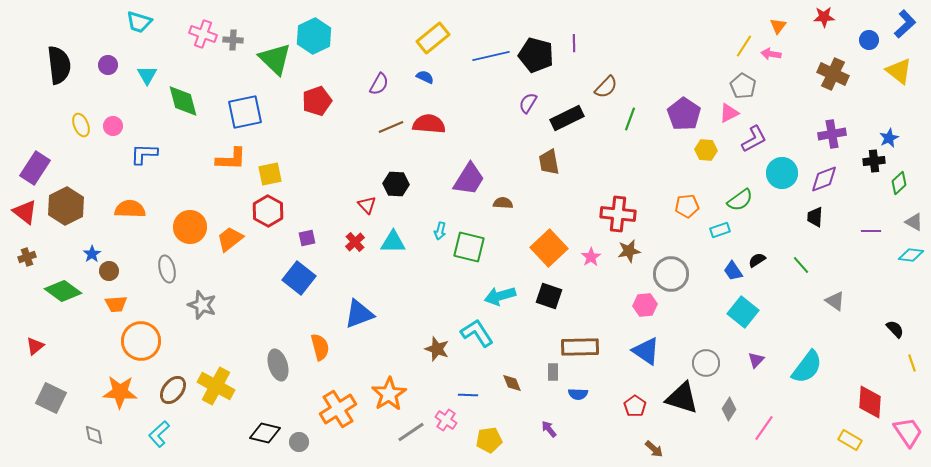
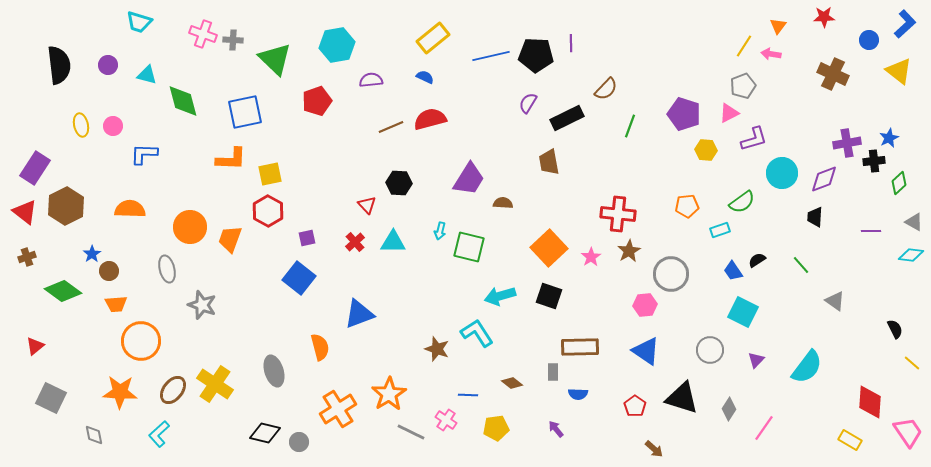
cyan hexagon at (314, 36): moved 23 px right, 9 px down; rotated 16 degrees clockwise
purple line at (574, 43): moved 3 px left
black pentagon at (536, 55): rotated 12 degrees counterclockwise
cyan triangle at (147, 75): rotated 45 degrees counterclockwise
purple semicircle at (379, 84): moved 8 px left, 4 px up; rotated 125 degrees counterclockwise
gray pentagon at (743, 86): rotated 20 degrees clockwise
brown semicircle at (606, 87): moved 2 px down
purple pentagon at (684, 114): rotated 16 degrees counterclockwise
green line at (630, 119): moved 7 px down
red semicircle at (429, 124): moved 1 px right, 5 px up; rotated 20 degrees counterclockwise
yellow ellipse at (81, 125): rotated 10 degrees clockwise
purple cross at (832, 134): moved 15 px right, 9 px down
purple L-shape at (754, 139): rotated 12 degrees clockwise
black hexagon at (396, 184): moved 3 px right, 1 px up
green semicircle at (740, 200): moved 2 px right, 2 px down
orange trapezoid at (230, 239): rotated 32 degrees counterclockwise
brown star at (629, 251): rotated 20 degrees counterclockwise
cyan square at (743, 312): rotated 12 degrees counterclockwise
black semicircle at (895, 329): rotated 18 degrees clockwise
gray circle at (706, 363): moved 4 px right, 13 px up
yellow line at (912, 363): rotated 30 degrees counterclockwise
gray ellipse at (278, 365): moved 4 px left, 6 px down
brown diamond at (512, 383): rotated 30 degrees counterclockwise
yellow cross at (216, 386): moved 1 px left, 2 px up; rotated 6 degrees clockwise
purple arrow at (549, 429): moved 7 px right
gray line at (411, 432): rotated 60 degrees clockwise
yellow pentagon at (489, 440): moved 7 px right, 12 px up
